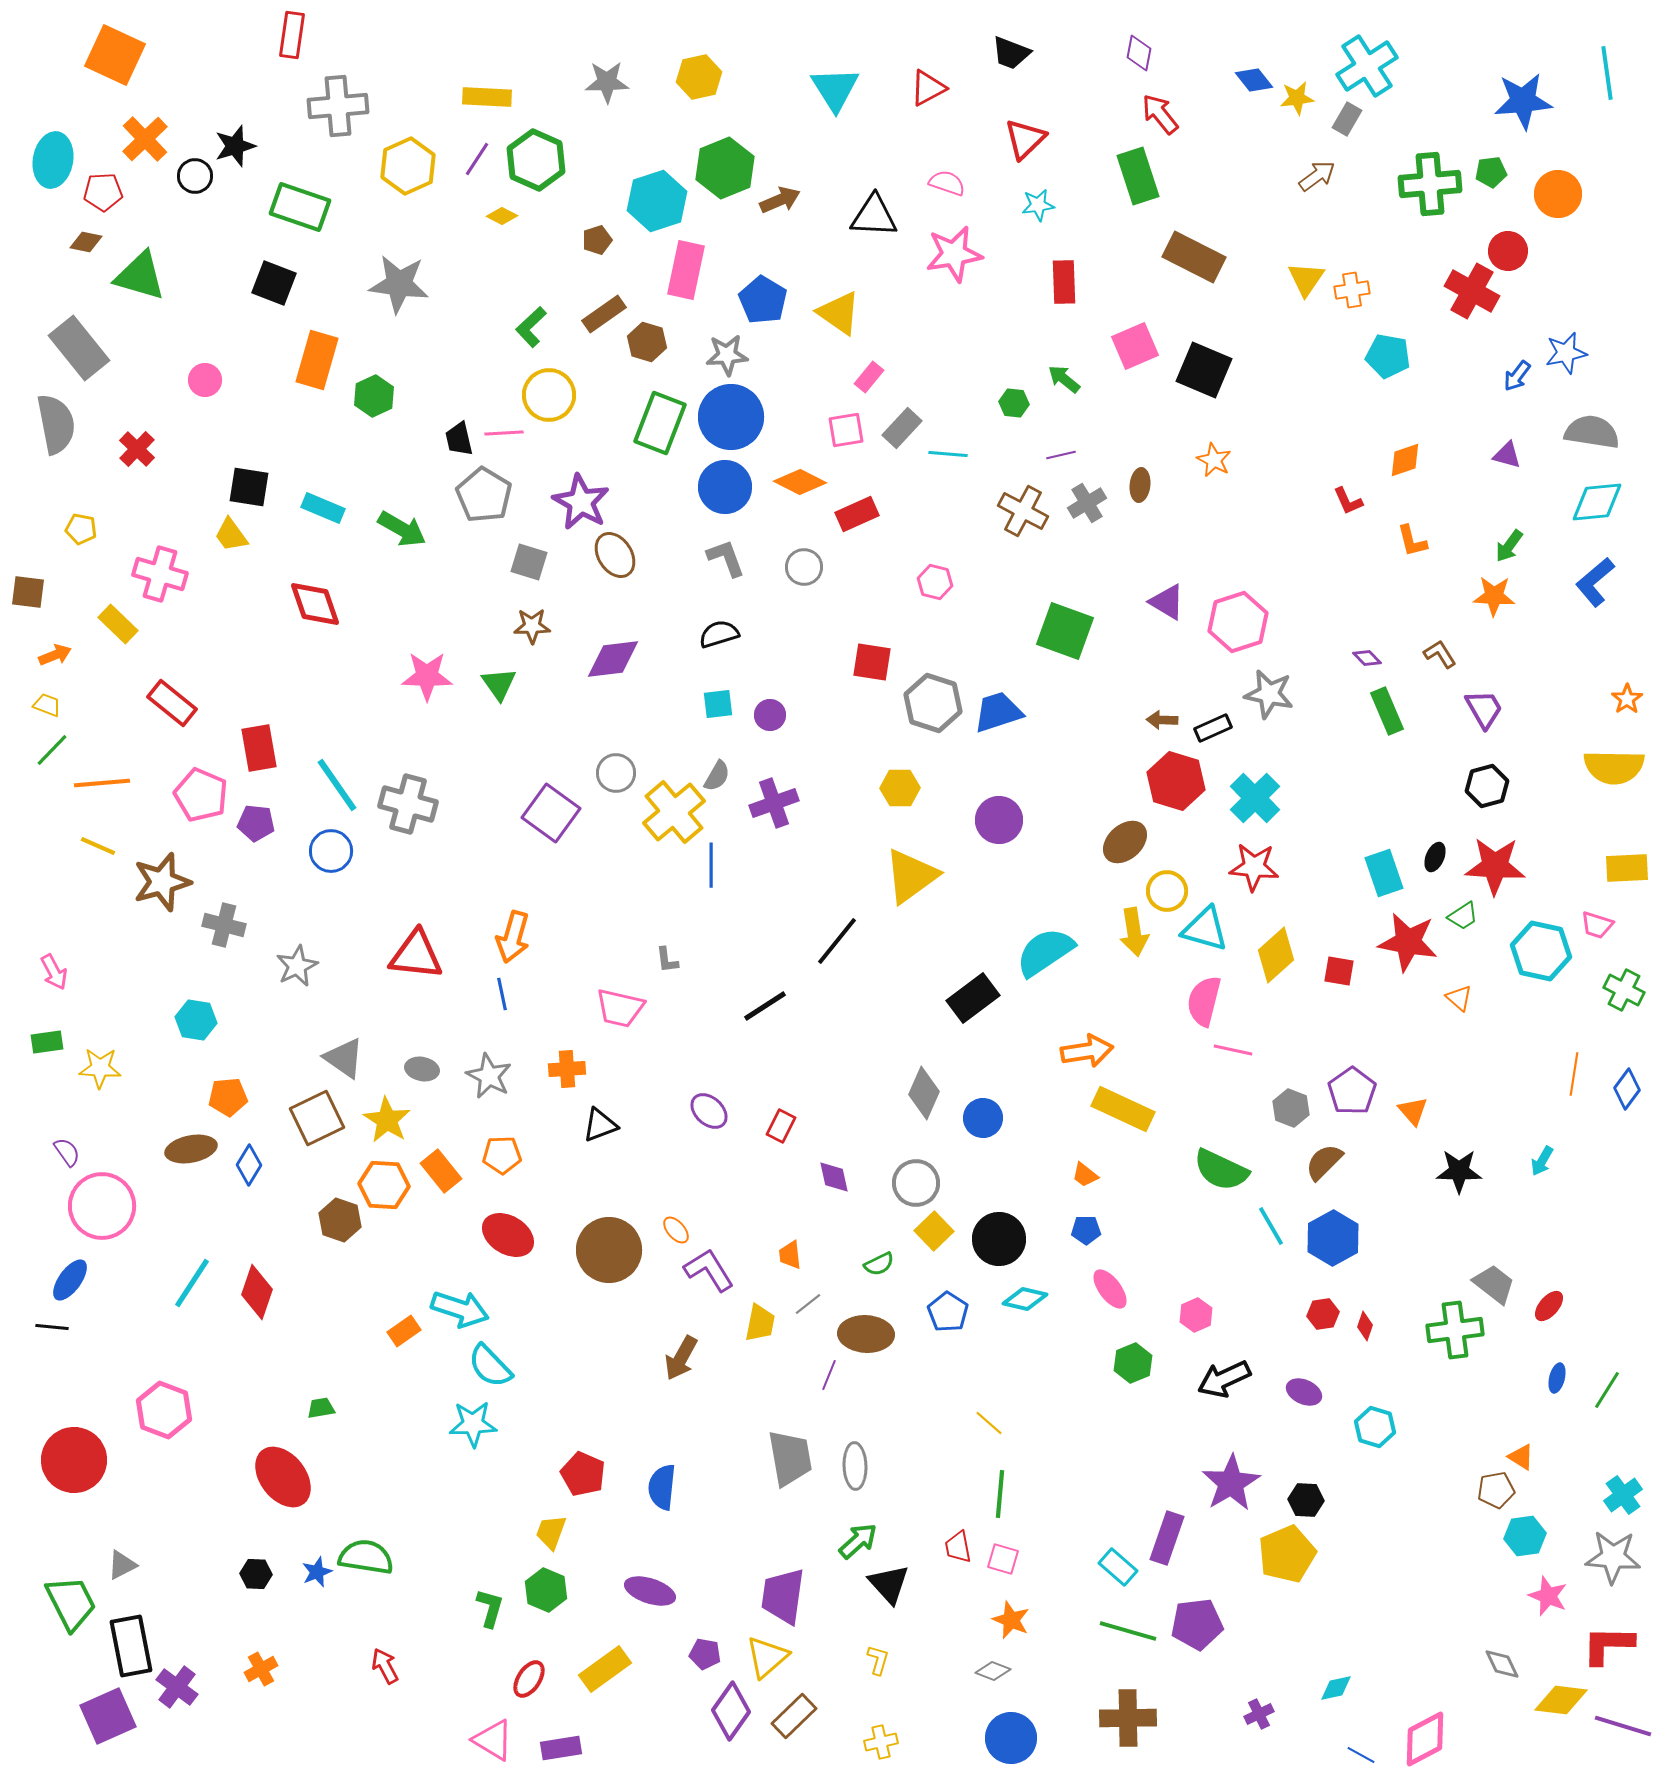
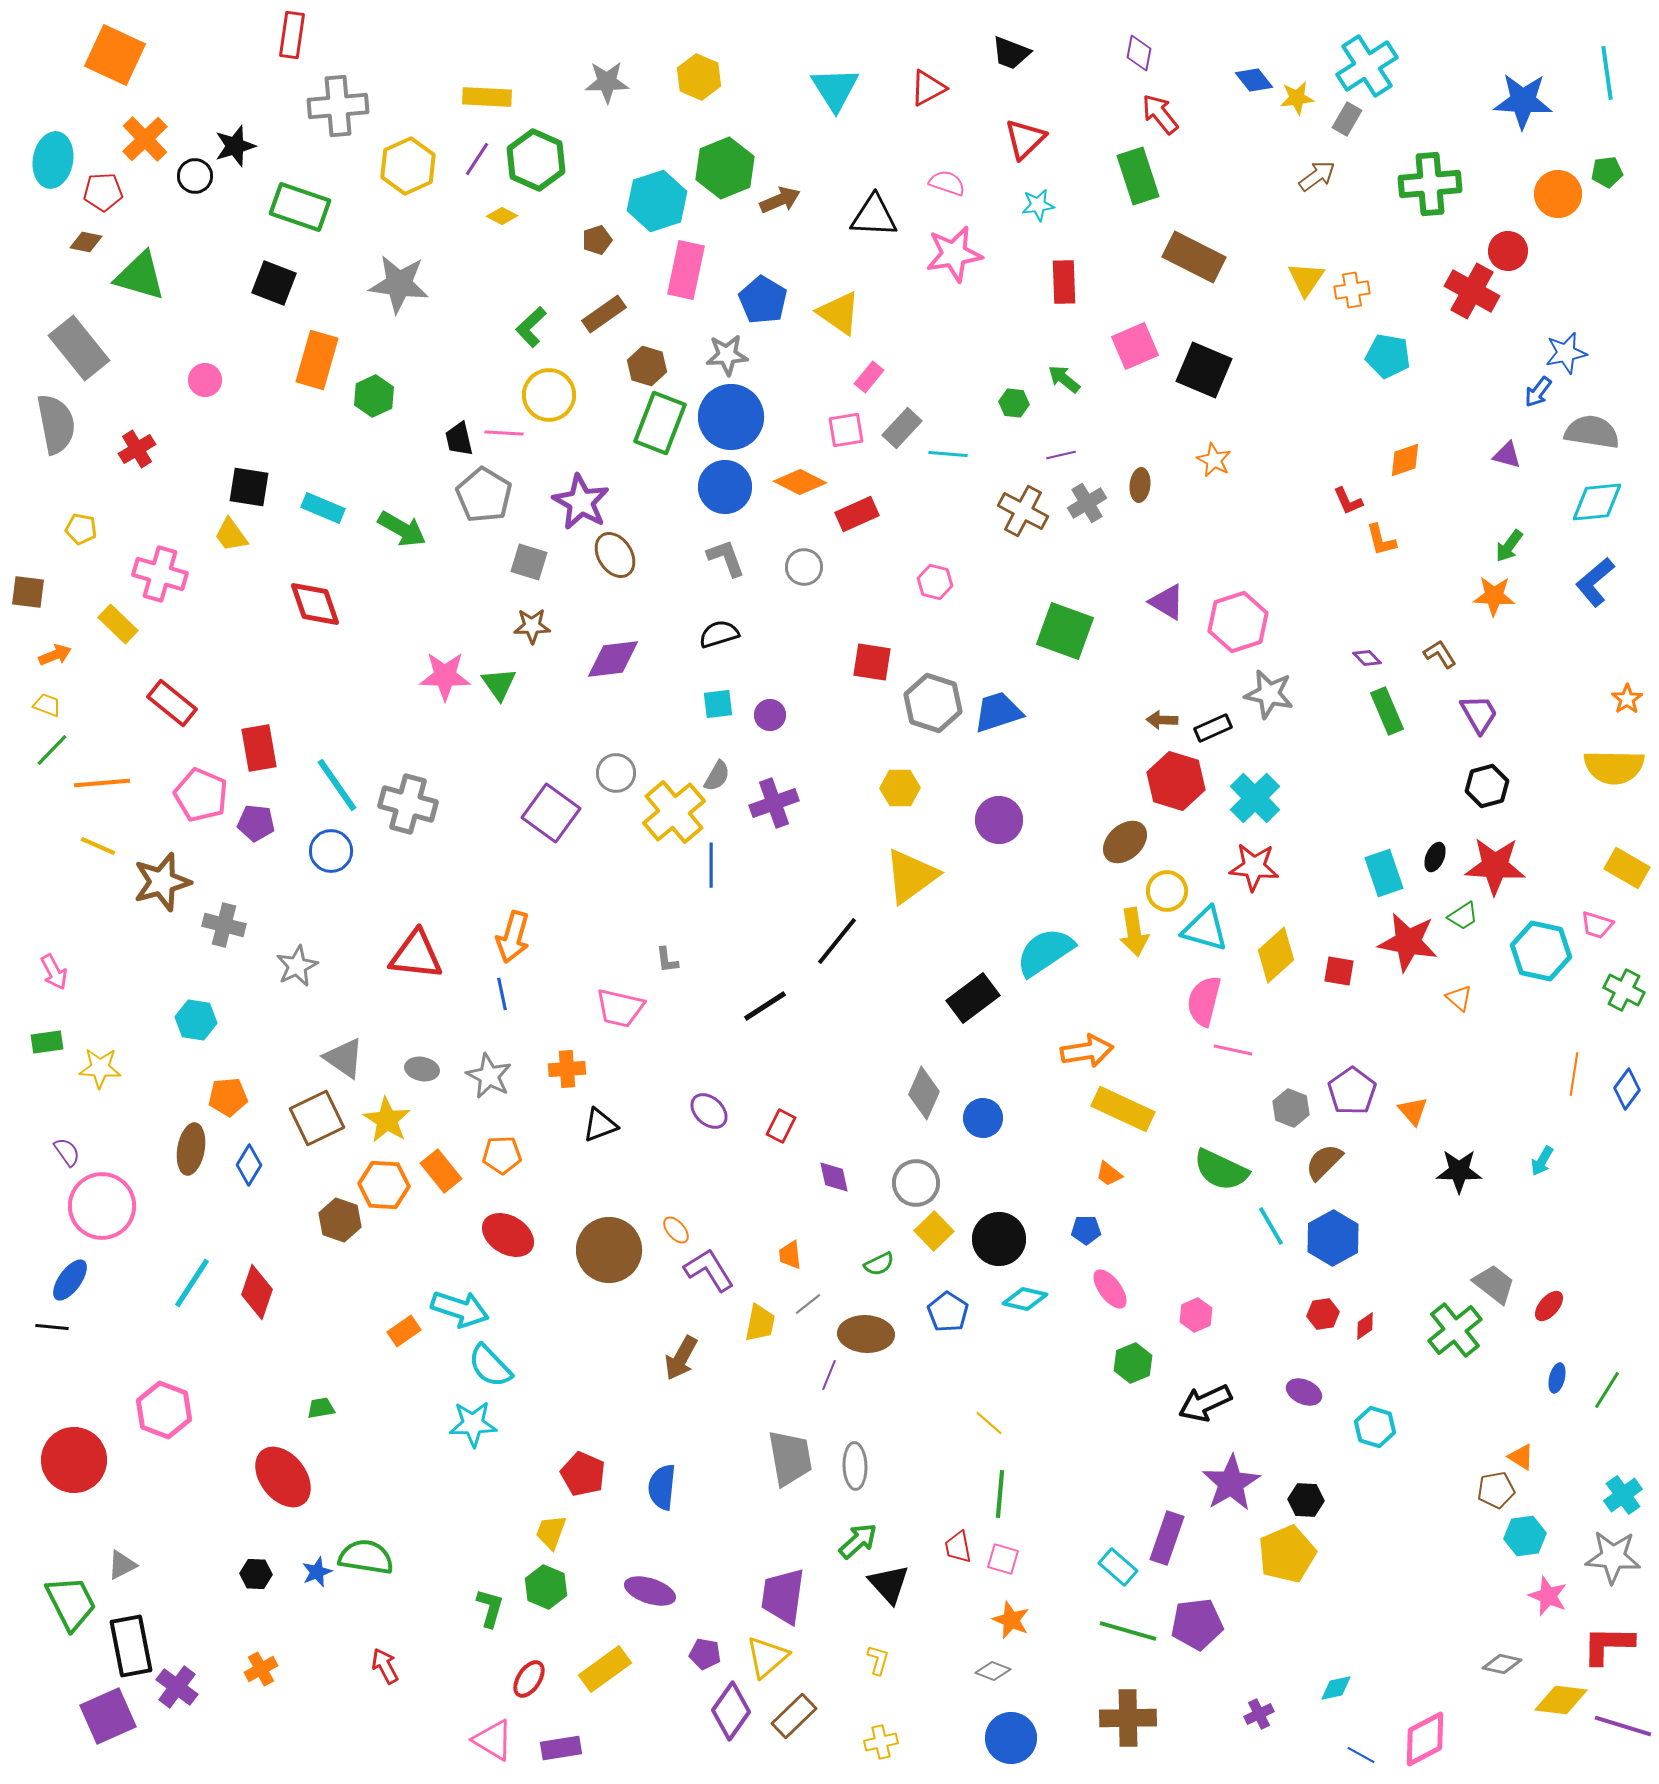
yellow hexagon at (699, 77): rotated 24 degrees counterclockwise
blue star at (1523, 101): rotated 8 degrees clockwise
green pentagon at (1491, 172): moved 116 px right
brown hexagon at (647, 342): moved 24 px down
blue arrow at (1517, 376): moved 21 px right, 16 px down
pink line at (504, 433): rotated 6 degrees clockwise
red cross at (137, 449): rotated 15 degrees clockwise
orange L-shape at (1412, 541): moved 31 px left, 1 px up
pink star at (427, 676): moved 18 px right
purple trapezoid at (1484, 709): moved 5 px left, 5 px down
yellow rectangle at (1627, 868): rotated 33 degrees clockwise
brown ellipse at (191, 1149): rotated 69 degrees counterclockwise
orange trapezoid at (1085, 1175): moved 24 px right, 1 px up
red diamond at (1365, 1326): rotated 36 degrees clockwise
green cross at (1455, 1330): rotated 32 degrees counterclockwise
black arrow at (1224, 1379): moved 19 px left, 24 px down
green hexagon at (546, 1590): moved 3 px up
gray diamond at (1502, 1664): rotated 51 degrees counterclockwise
